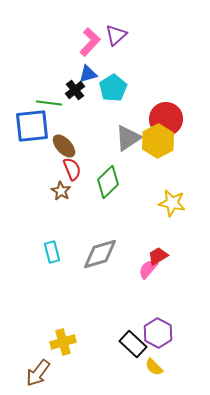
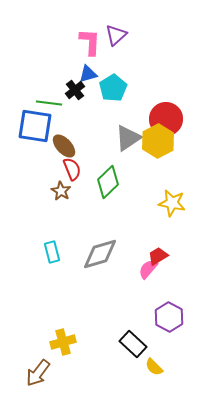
pink L-shape: rotated 40 degrees counterclockwise
blue square: moved 3 px right; rotated 15 degrees clockwise
purple hexagon: moved 11 px right, 16 px up
